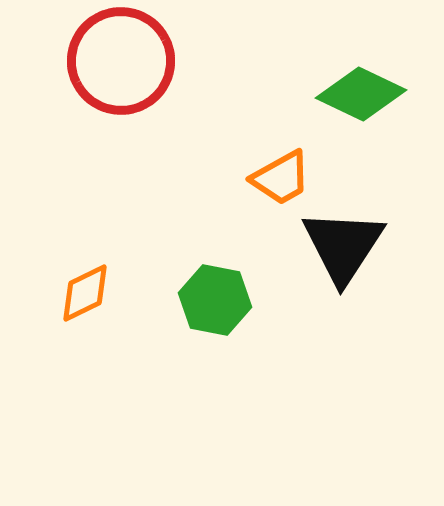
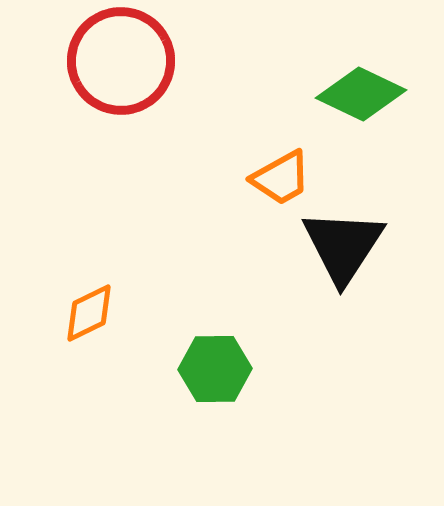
orange diamond: moved 4 px right, 20 px down
green hexagon: moved 69 px down; rotated 12 degrees counterclockwise
